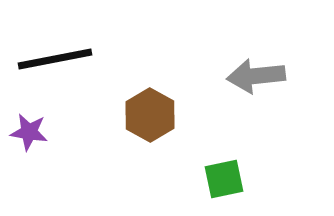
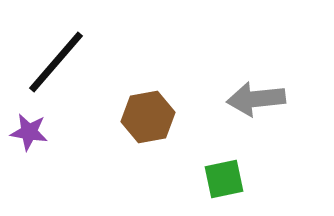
black line: moved 1 px right, 3 px down; rotated 38 degrees counterclockwise
gray arrow: moved 23 px down
brown hexagon: moved 2 px left, 2 px down; rotated 21 degrees clockwise
